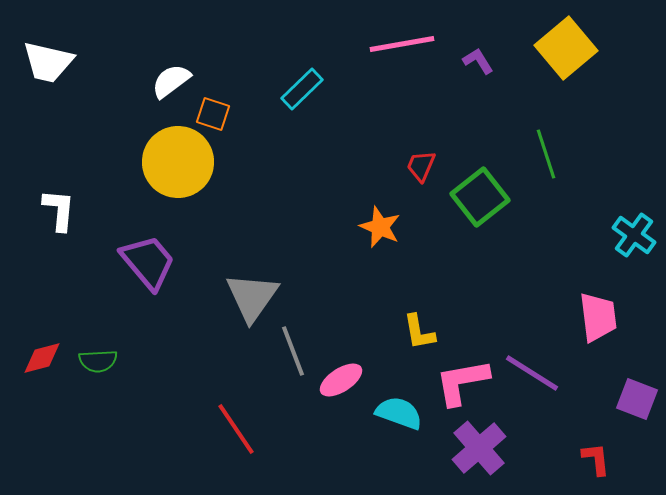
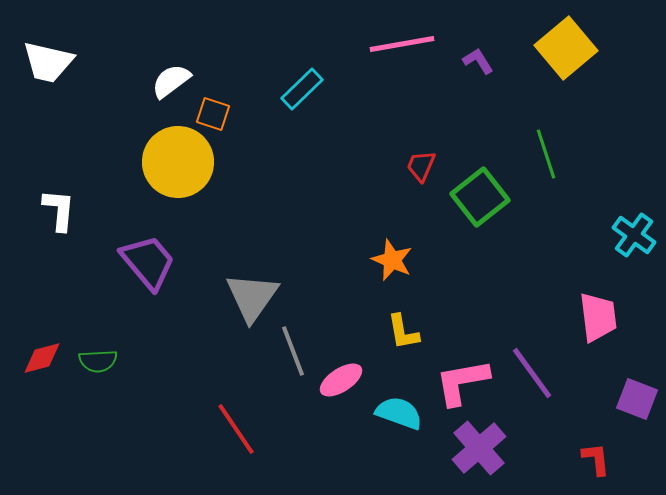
orange star: moved 12 px right, 33 px down
yellow L-shape: moved 16 px left
purple line: rotated 22 degrees clockwise
